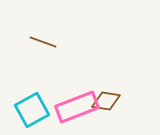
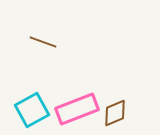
brown diamond: moved 9 px right, 12 px down; rotated 32 degrees counterclockwise
pink rectangle: moved 2 px down
